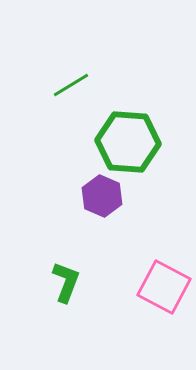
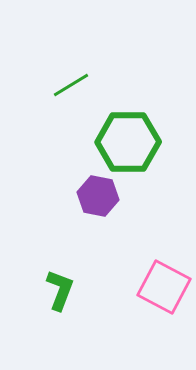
green hexagon: rotated 4 degrees counterclockwise
purple hexagon: moved 4 px left; rotated 12 degrees counterclockwise
green L-shape: moved 6 px left, 8 px down
